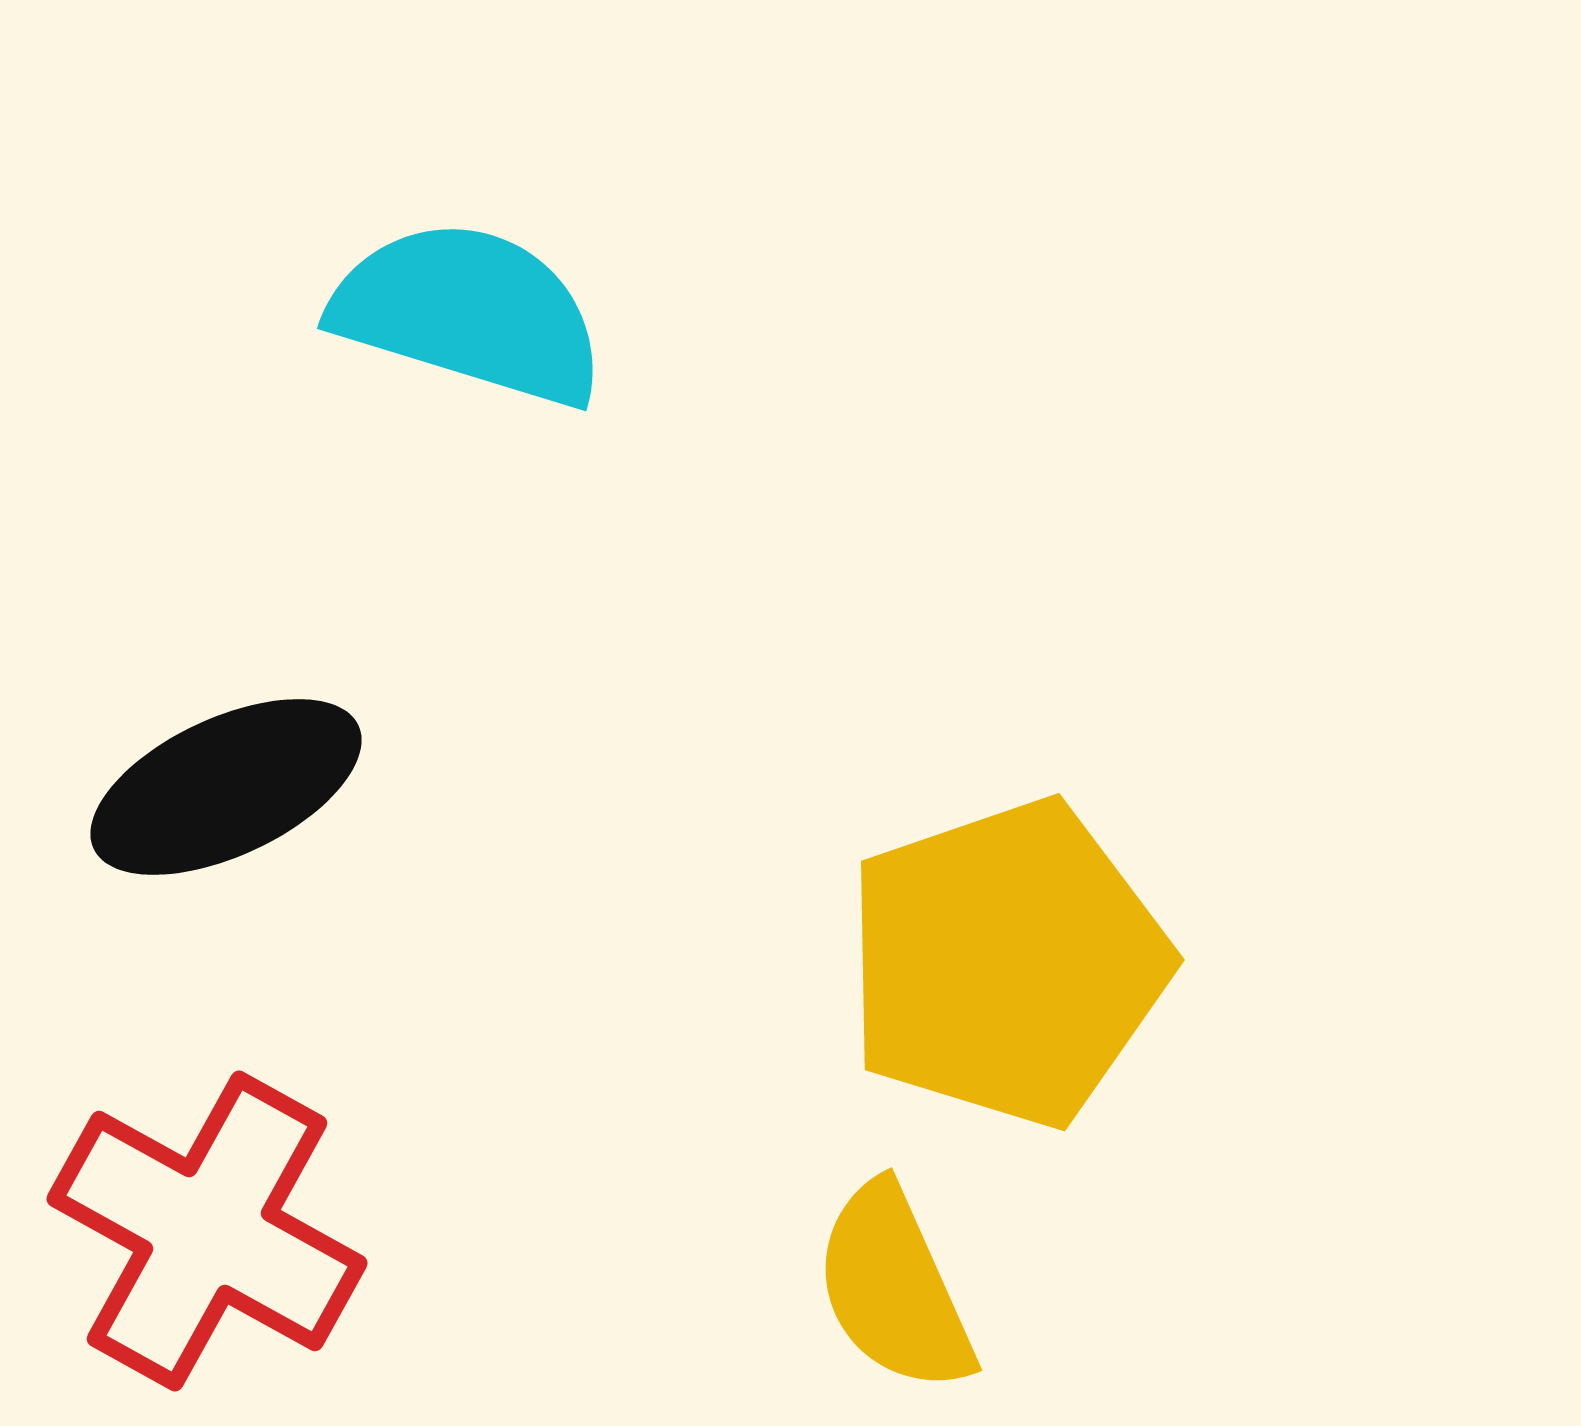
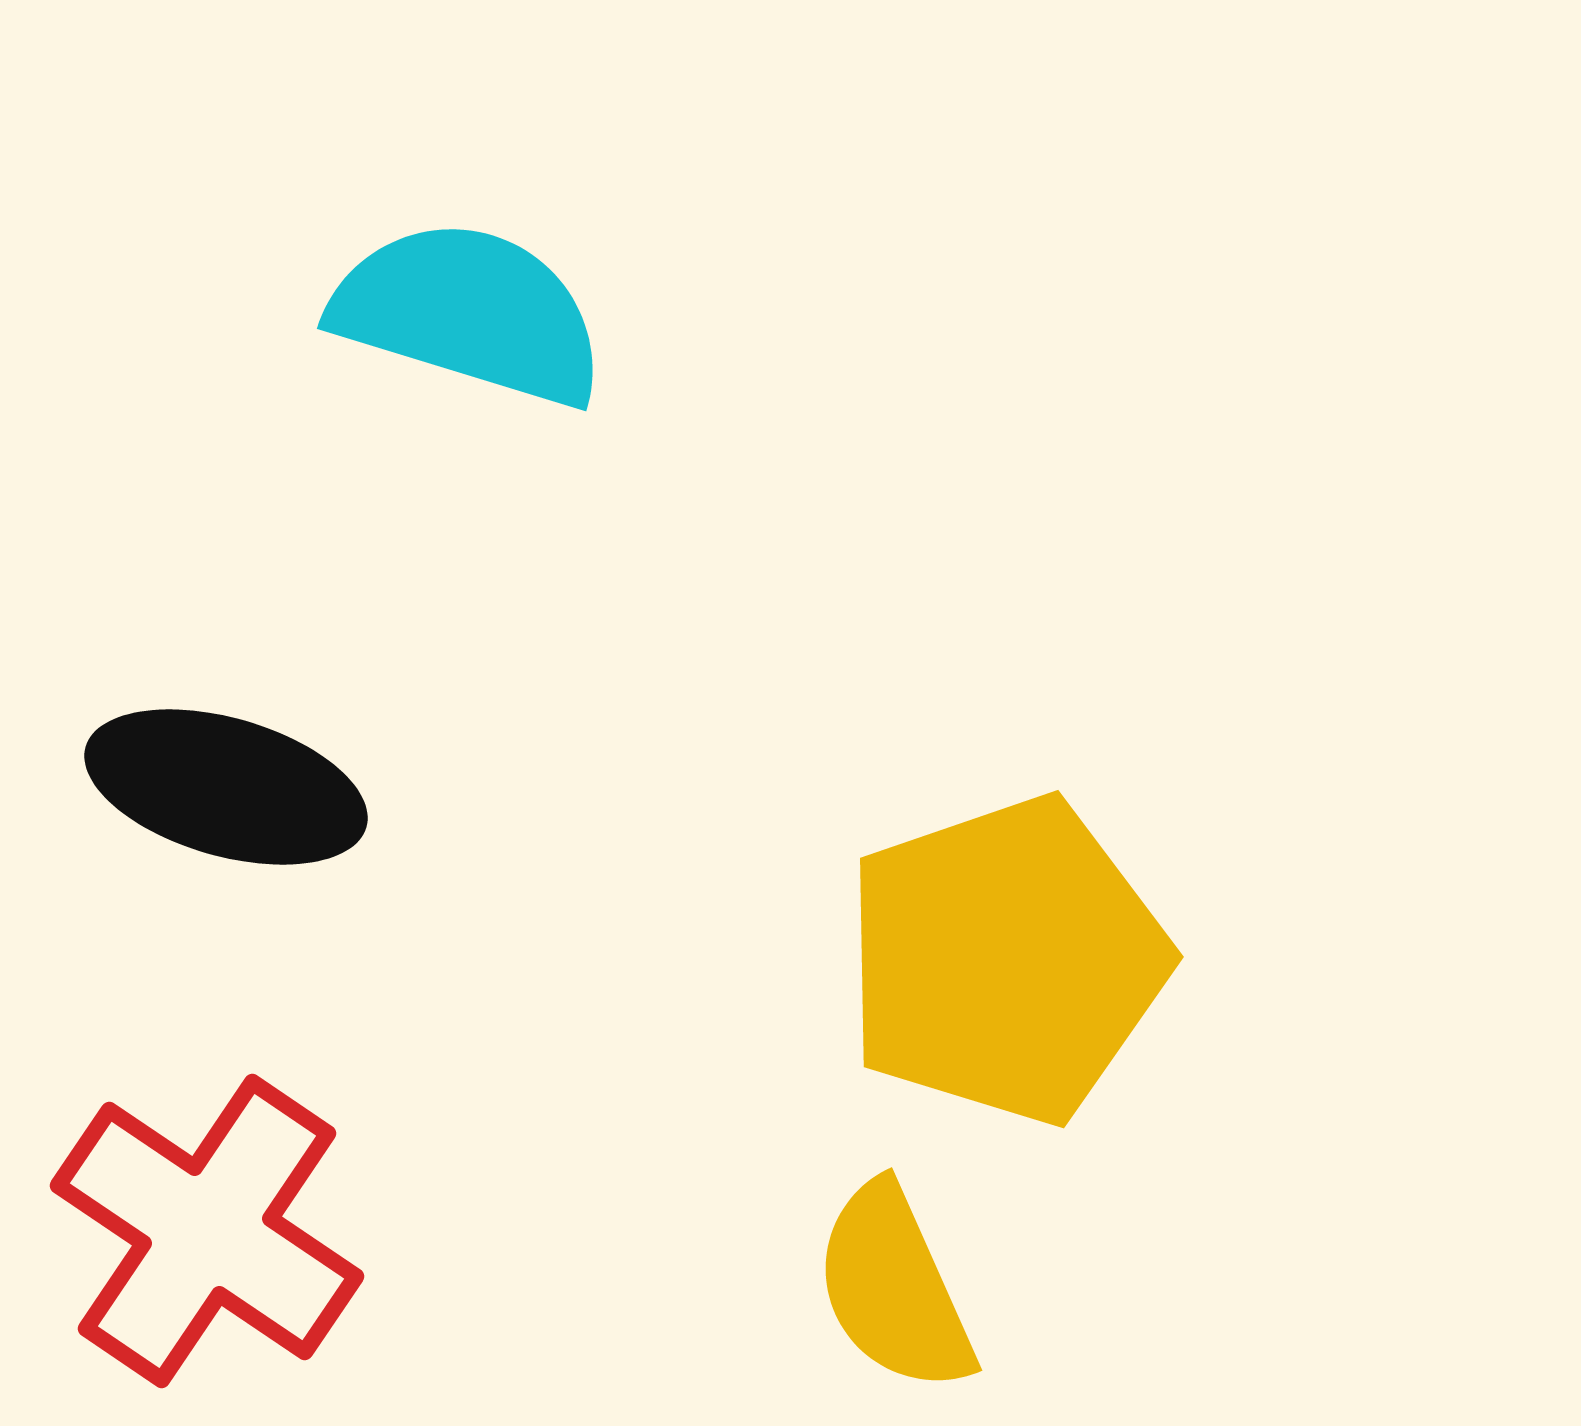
black ellipse: rotated 41 degrees clockwise
yellow pentagon: moved 1 px left, 3 px up
red cross: rotated 5 degrees clockwise
